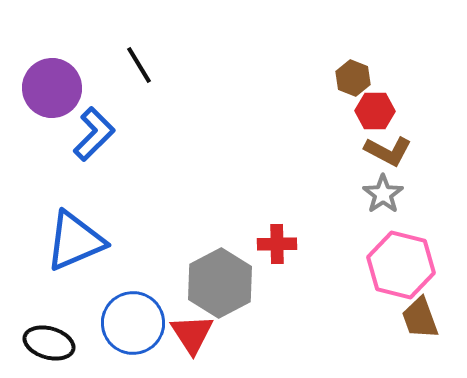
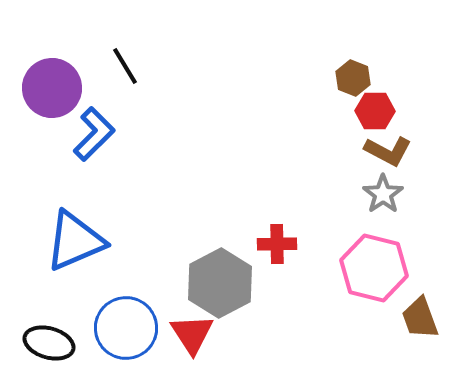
black line: moved 14 px left, 1 px down
pink hexagon: moved 27 px left, 3 px down
blue circle: moved 7 px left, 5 px down
